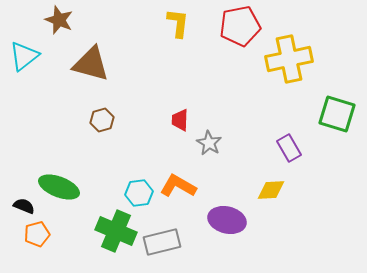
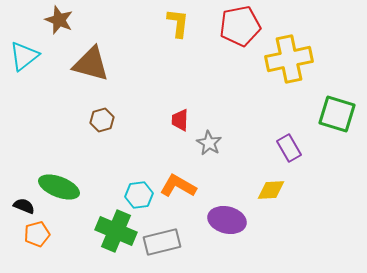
cyan hexagon: moved 2 px down
